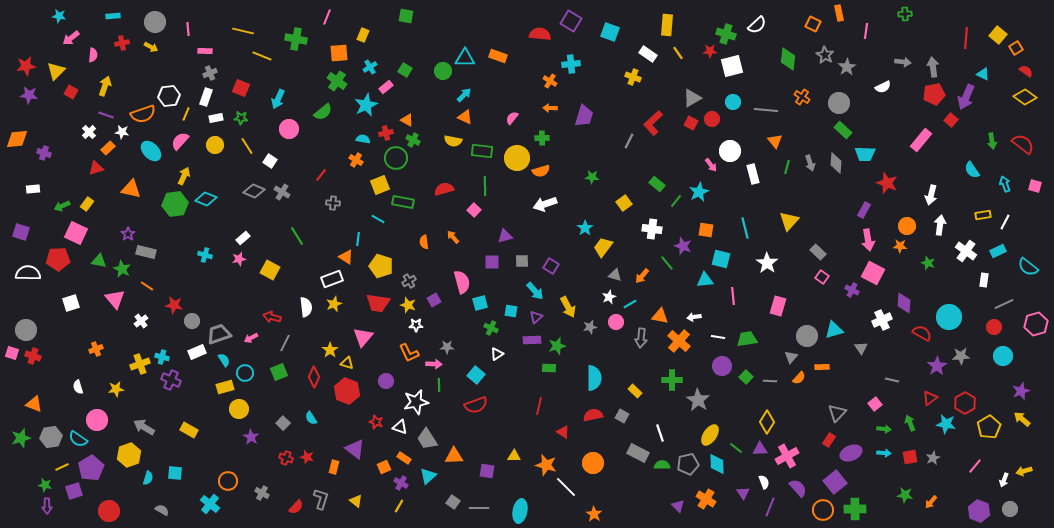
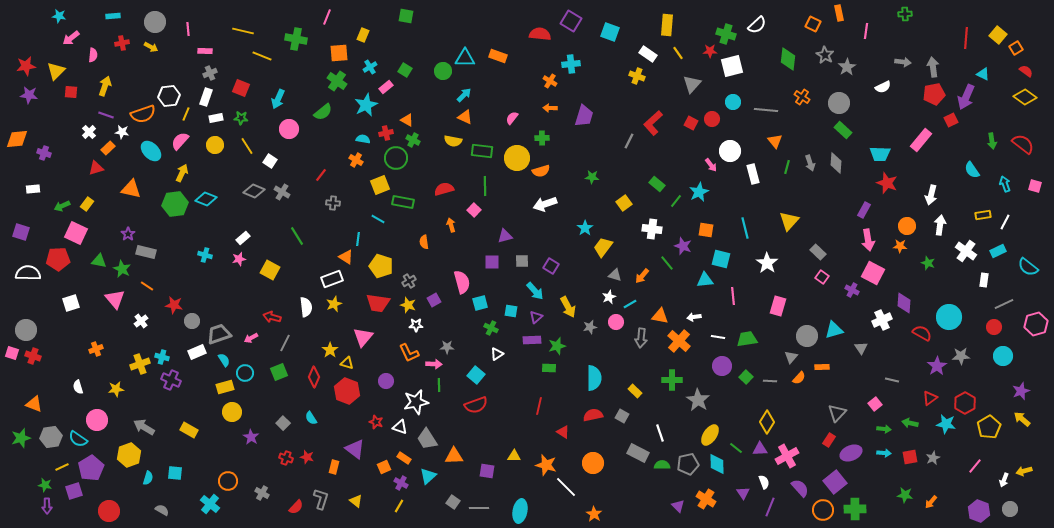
yellow cross at (633, 77): moved 4 px right, 1 px up
red square at (71, 92): rotated 24 degrees counterclockwise
gray triangle at (692, 98): moved 14 px up; rotated 18 degrees counterclockwise
red square at (951, 120): rotated 24 degrees clockwise
cyan trapezoid at (865, 154): moved 15 px right
yellow arrow at (184, 176): moved 2 px left, 3 px up
orange arrow at (453, 237): moved 2 px left, 12 px up; rotated 24 degrees clockwise
yellow circle at (239, 409): moved 7 px left, 3 px down
green arrow at (910, 423): rotated 56 degrees counterclockwise
purple semicircle at (798, 488): moved 2 px right
